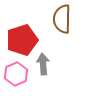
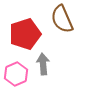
brown semicircle: rotated 24 degrees counterclockwise
red pentagon: moved 3 px right, 6 px up
